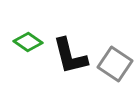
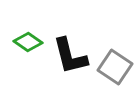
gray square: moved 3 px down
